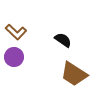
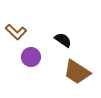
purple circle: moved 17 px right
brown trapezoid: moved 3 px right, 2 px up
